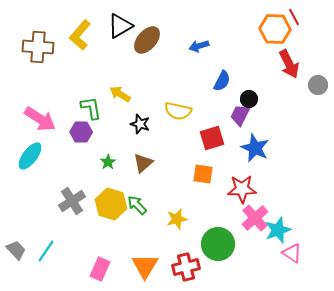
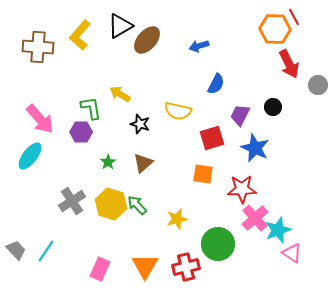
blue semicircle: moved 6 px left, 3 px down
black circle: moved 24 px right, 8 px down
pink arrow: rotated 16 degrees clockwise
